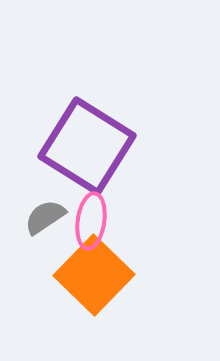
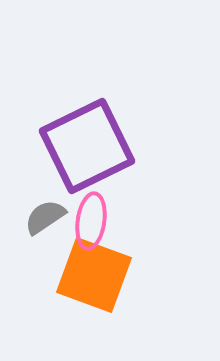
purple square: rotated 32 degrees clockwise
orange square: rotated 24 degrees counterclockwise
